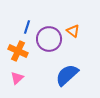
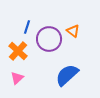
orange cross: rotated 18 degrees clockwise
